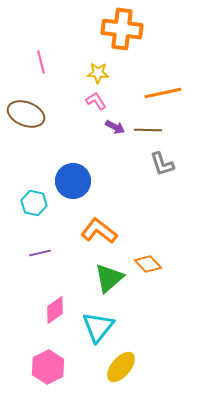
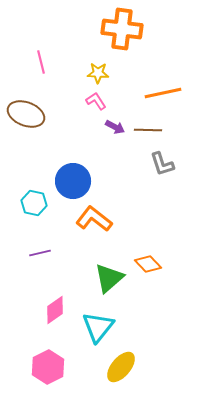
orange L-shape: moved 5 px left, 12 px up
